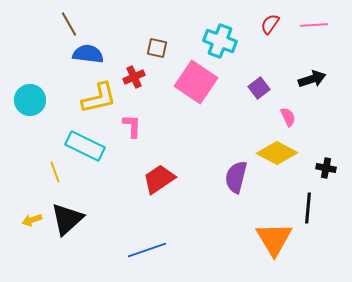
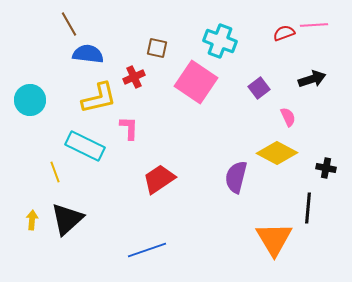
red semicircle: moved 14 px right, 9 px down; rotated 35 degrees clockwise
pink L-shape: moved 3 px left, 2 px down
yellow arrow: rotated 114 degrees clockwise
